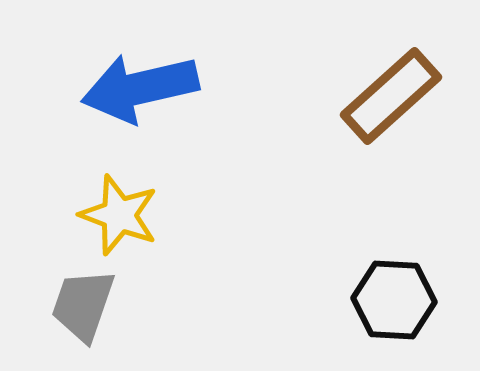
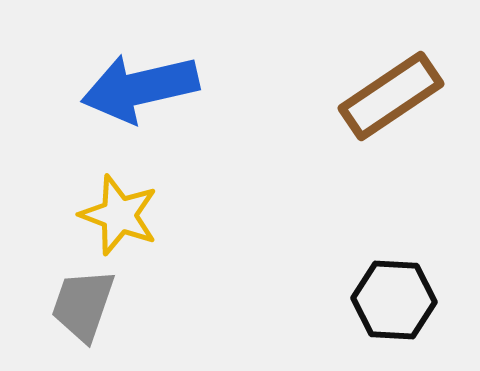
brown rectangle: rotated 8 degrees clockwise
